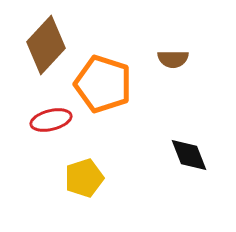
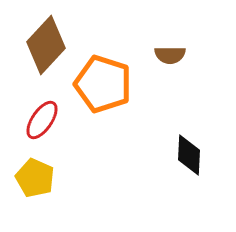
brown semicircle: moved 3 px left, 4 px up
red ellipse: moved 9 px left; rotated 42 degrees counterclockwise
black diamond: rotated 24 degrees clockwise
yellow pentagon: moved 49 px left; rotated 30 degrees counterclockwise
